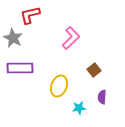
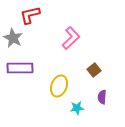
cyan star: moved 2 px left
